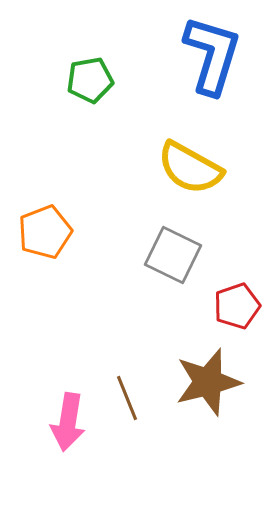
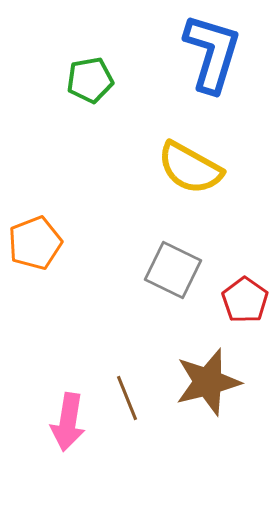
blue L-shape: moved 2 px up
orange pentagon: moved 10 px left, 11 px down
gray square: moved 15 px down
red pentagon: moved 8 px right, 6 px up; rotated 18 degrees counterclockwise
